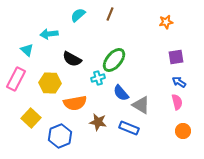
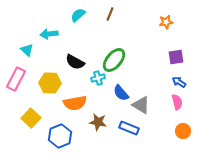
black semicircle: moved 3 px right, 3 px down
